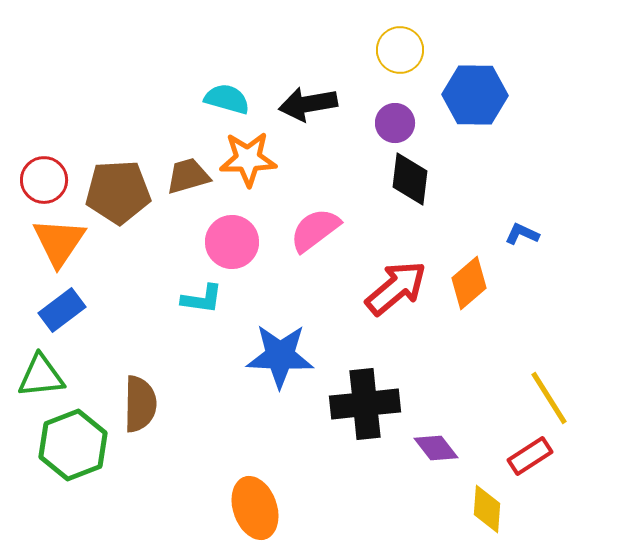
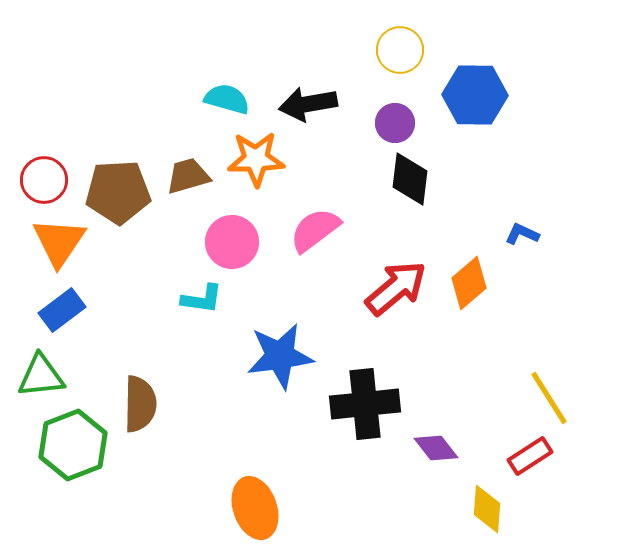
orange star: moved 8 px right
blue star: rotated 10 degrees counterclockwise
